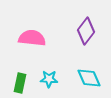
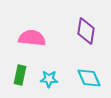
purple diamond: rotated 28 degrees counterclockwise
green rectangle: moved 8 px up
